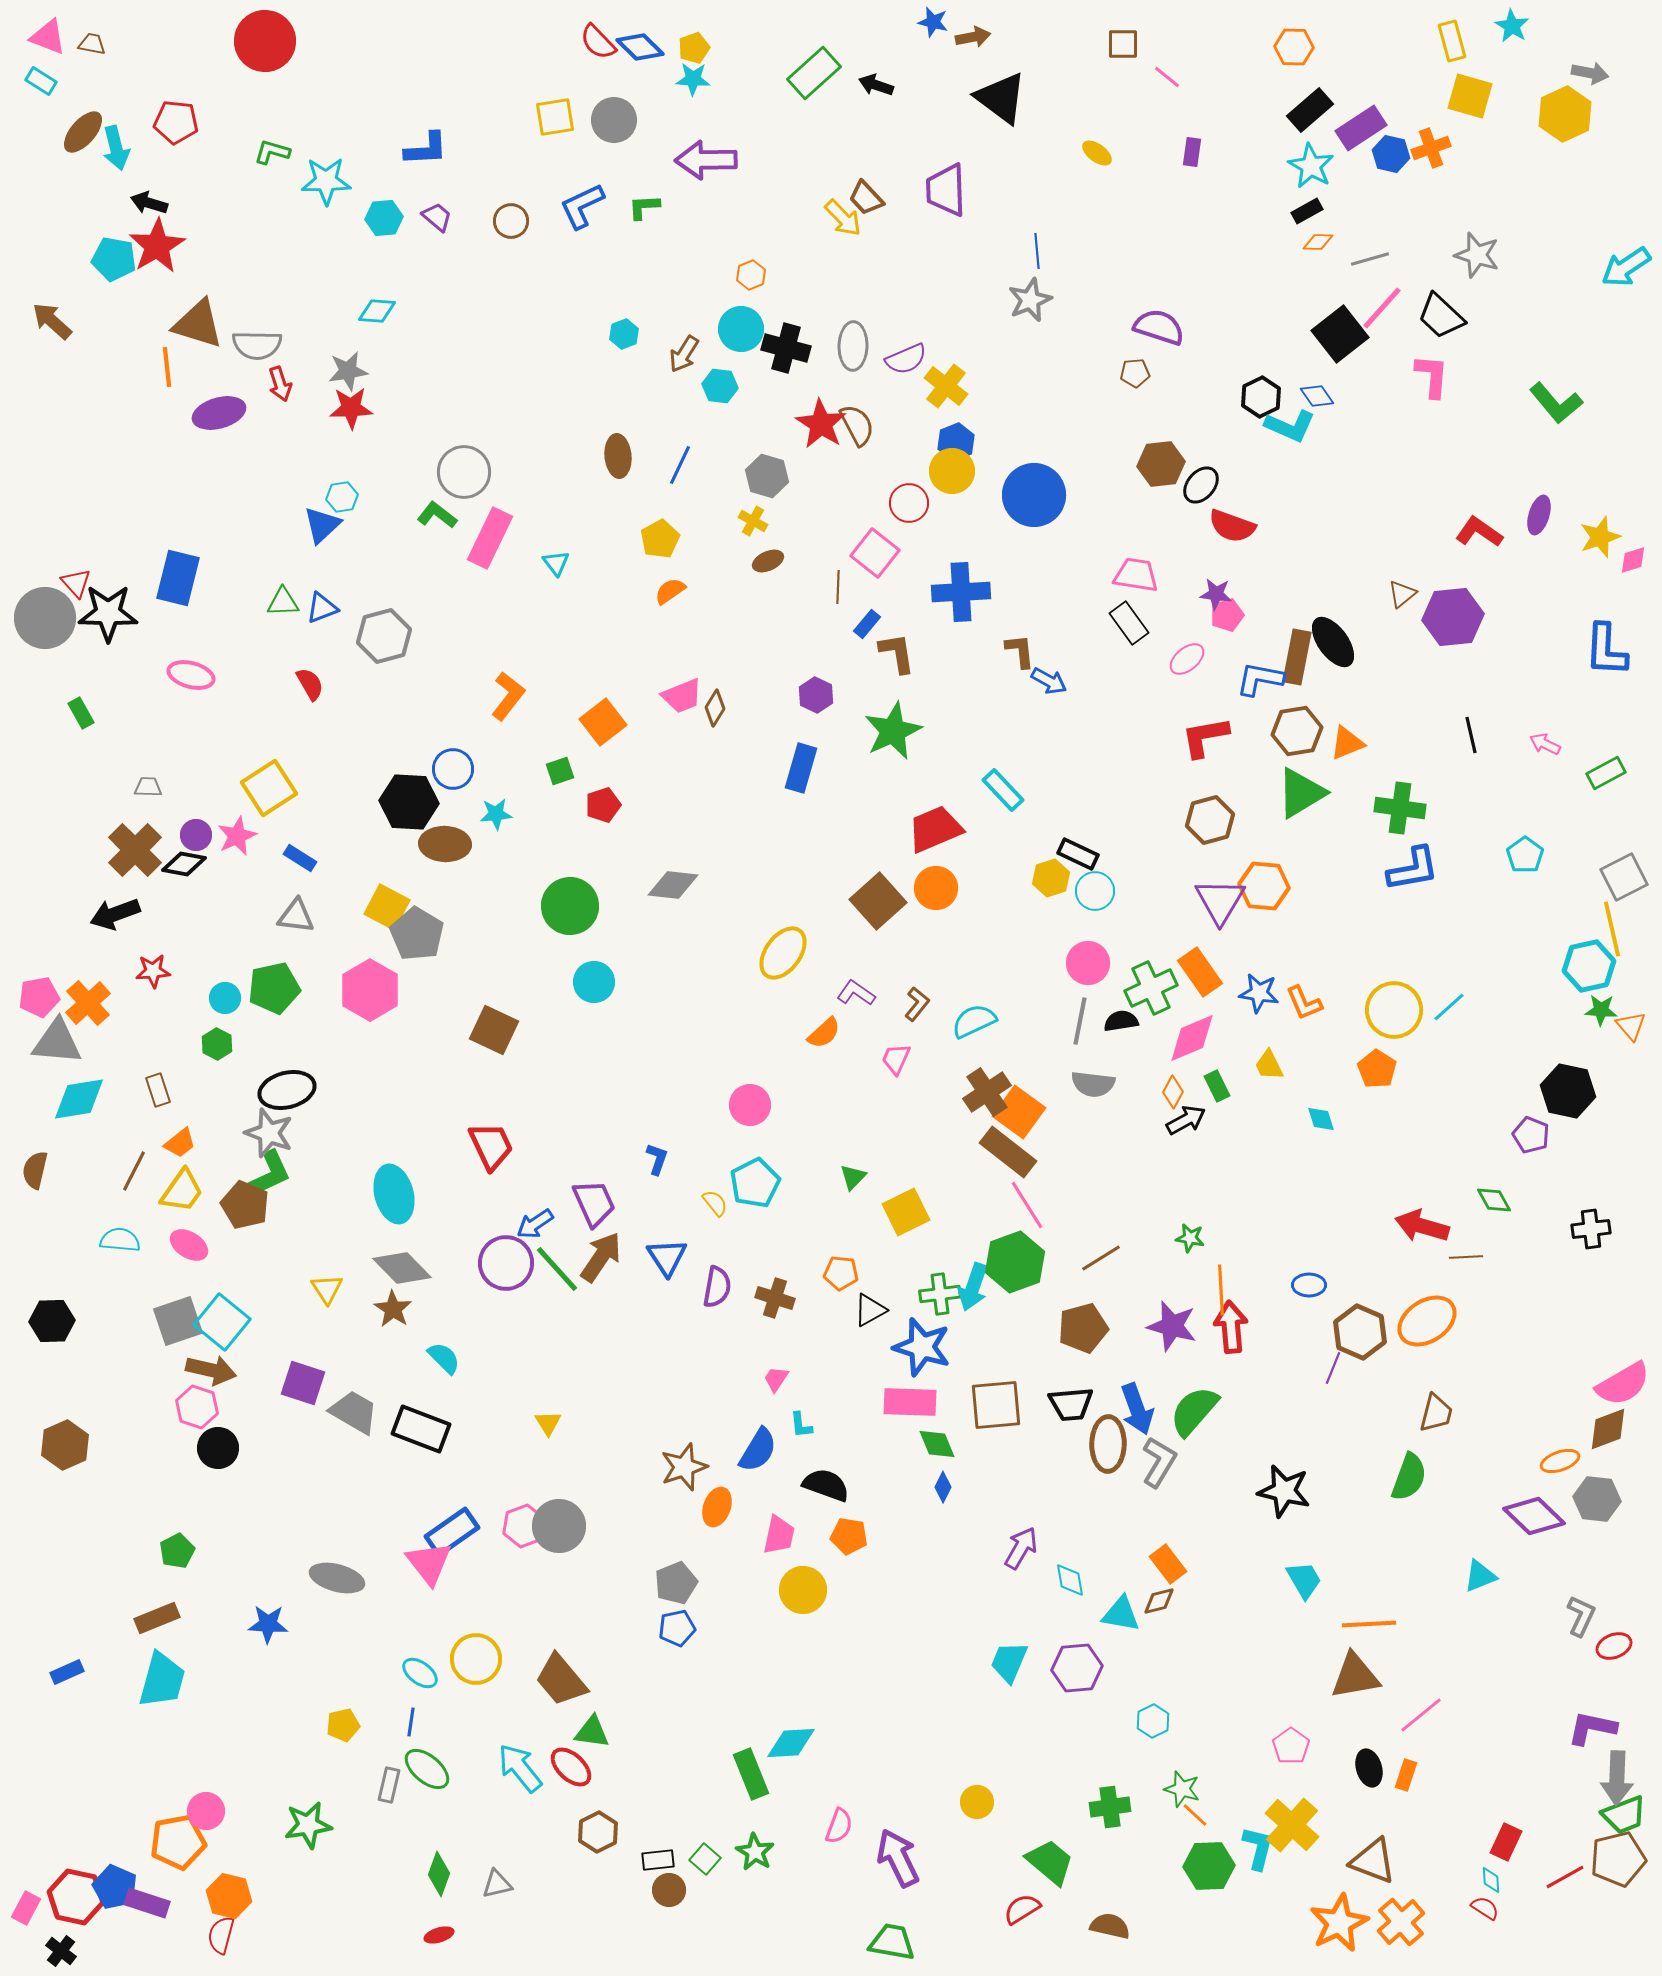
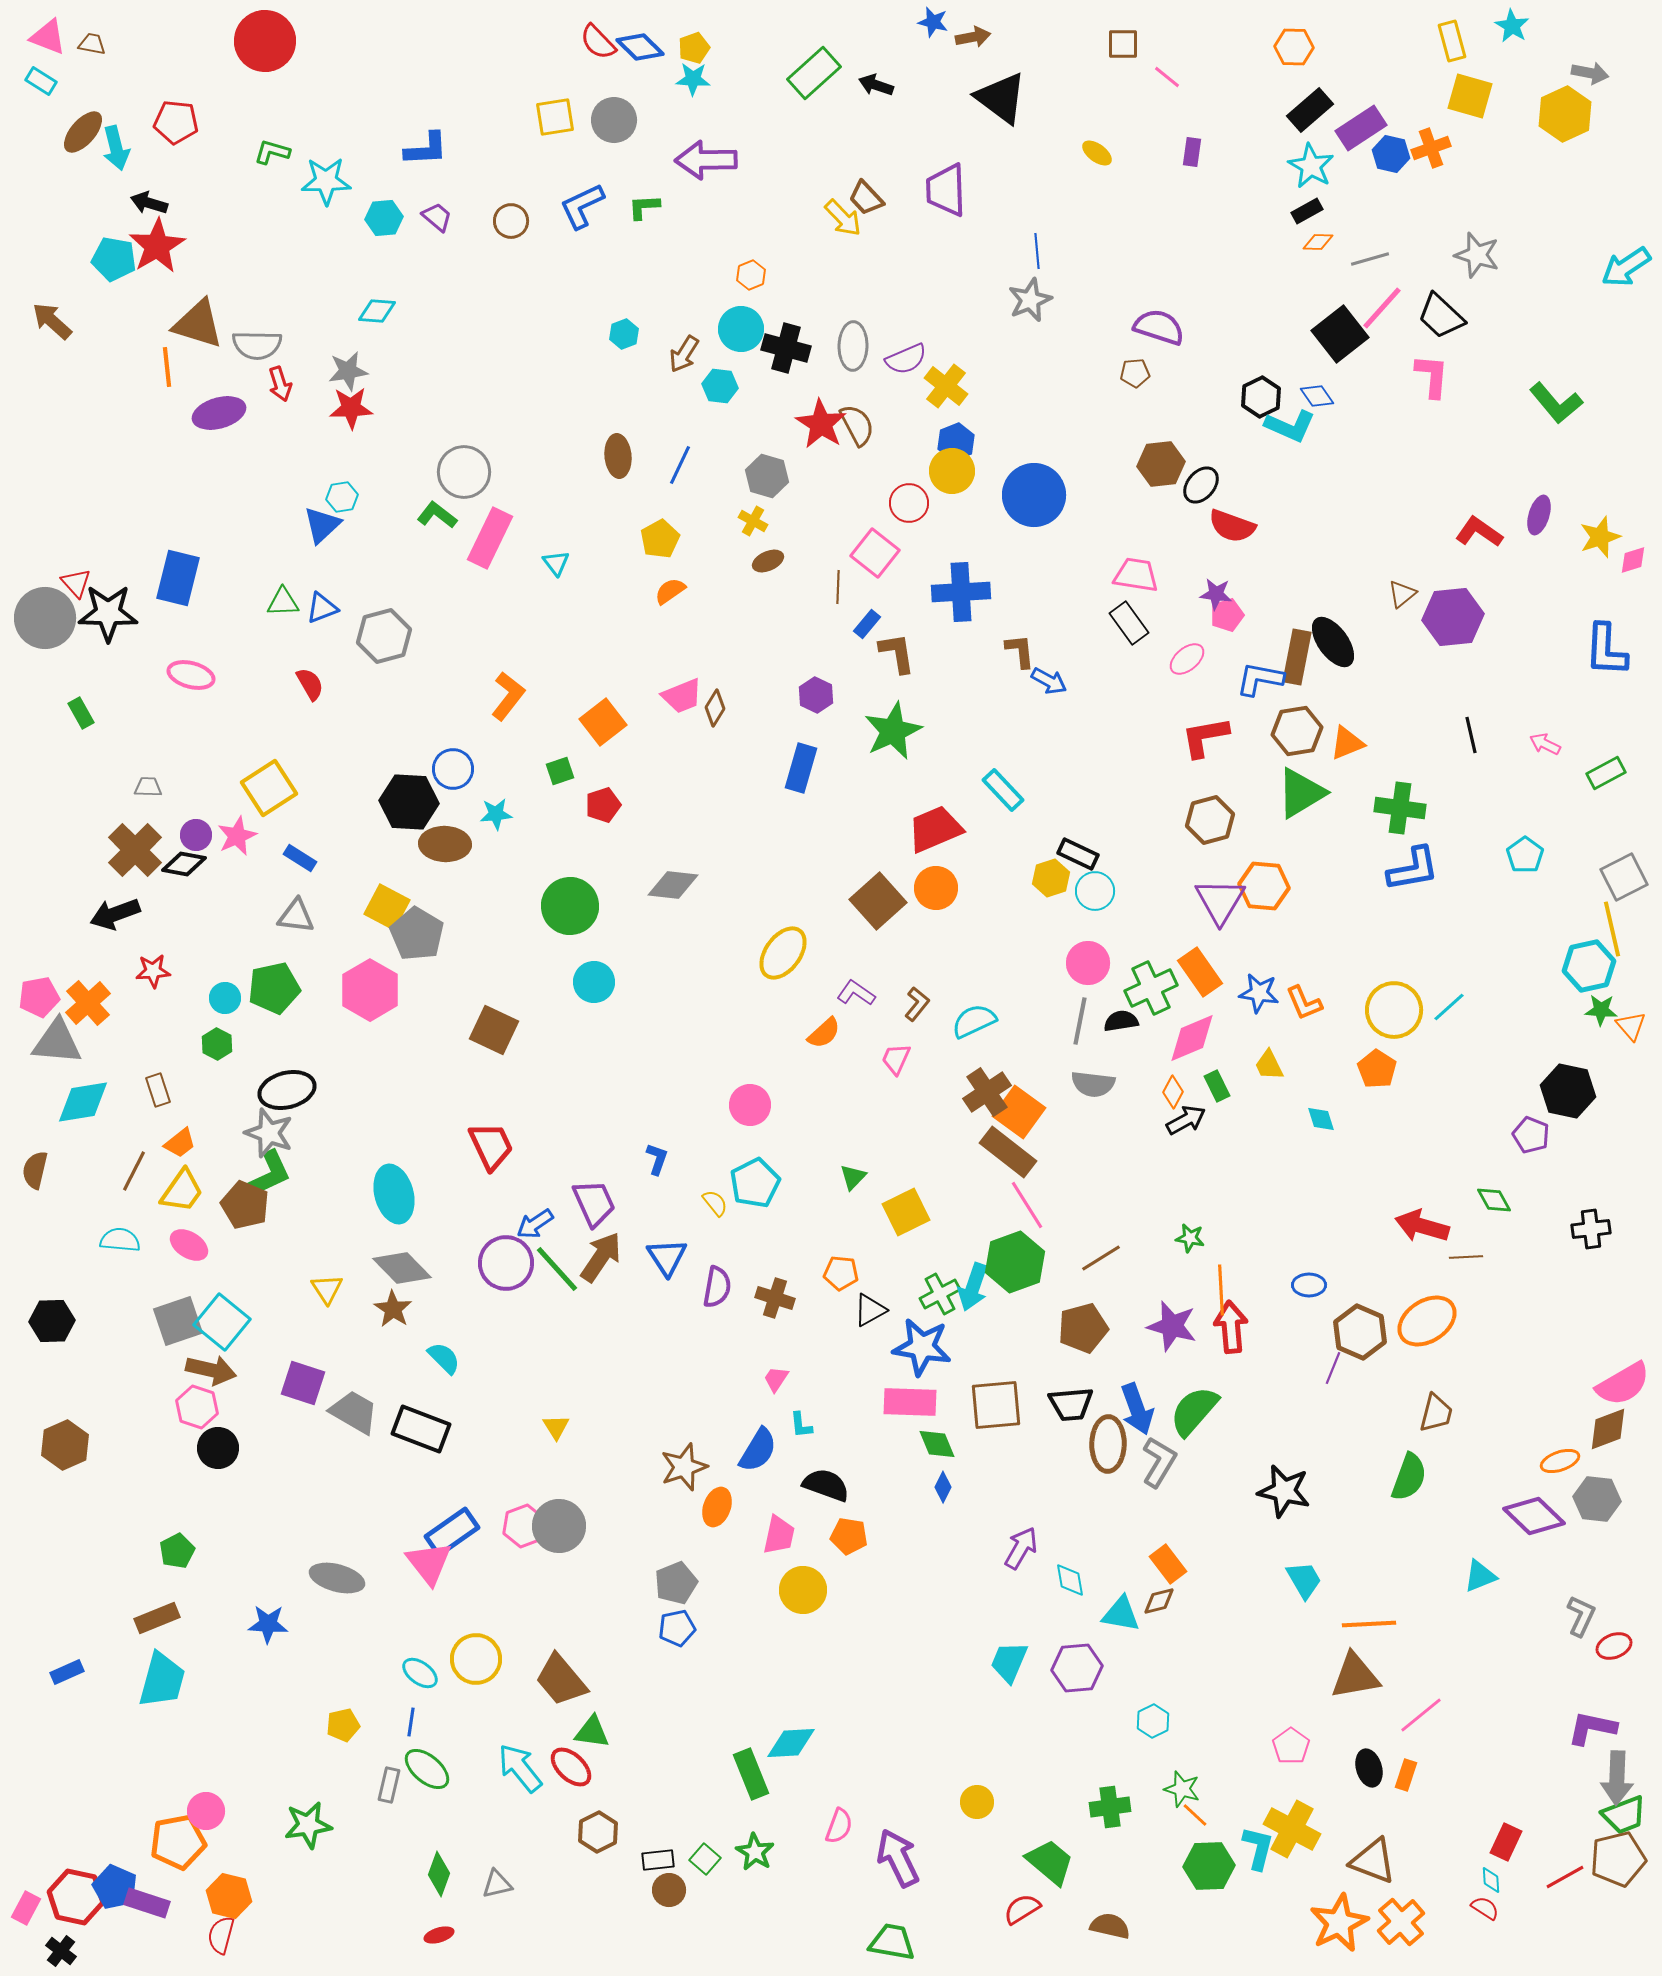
cyan diamond at (79, 1099): moved 4 px right, 3 px down
green cross at (940, 1294): rotated 21 degrees counterclockwise
blue star at (922, 1347): rotated 8 degrees counterclockwise
yellow triangle at (548, 1423): moved 8 px right, 4 px down
yellow cross at (1292, 1825): moved 4 px down; rotated 14 degrees counterclockwise
